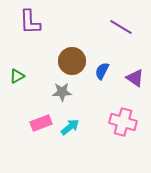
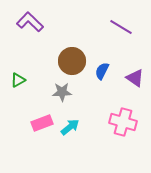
purple L-shape: rotated 136 degrees clockwise
green triangle: moved 1 px right, 4 px down
pink rectangle: moved 1 px right
